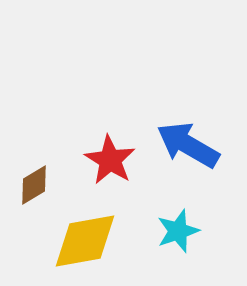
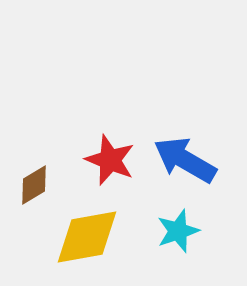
blue arrow: moved 3 px left, 15 px down
red star: rotated 9 degrees counterclockwise
yellow diamond: moved 2 px right, 4 px up
